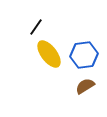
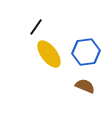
blue hexagon: moved 2 px right, 3 px up
brown semicircle: rotated 54 degrees clockwise
